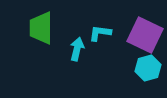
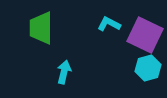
cyan L-shape: moved 9 px right, 9 px up; rotated 20 degrees clockwise
cyan arrow: moved 13 px left, 23 px down
